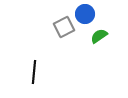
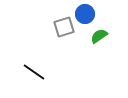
gray square: rotated 10 degrees clockwise
black line: rotated 60 degrees counterclockwise
